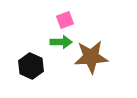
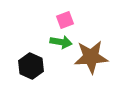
green arrow: rotated 10 degrees clockwise
